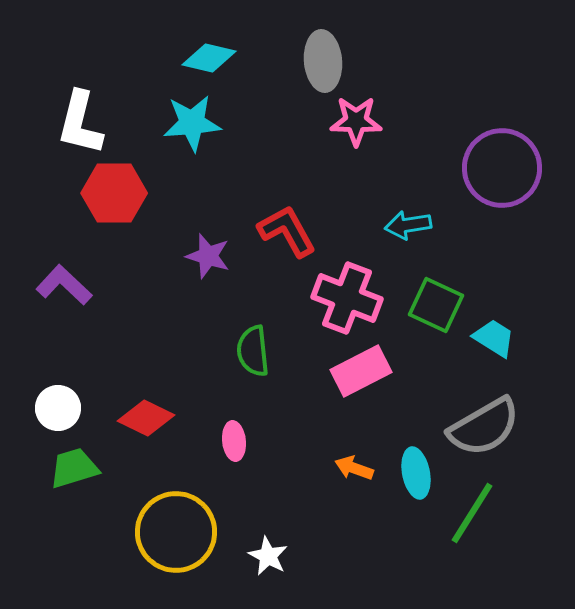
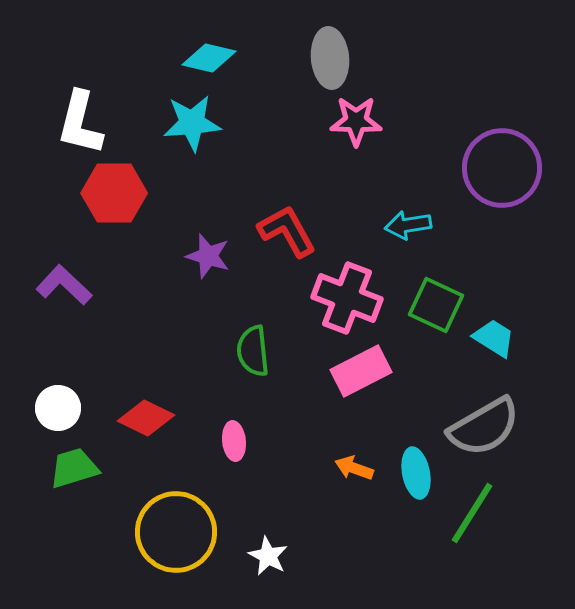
gray ellipse: moved 7 px right, 3 px up
